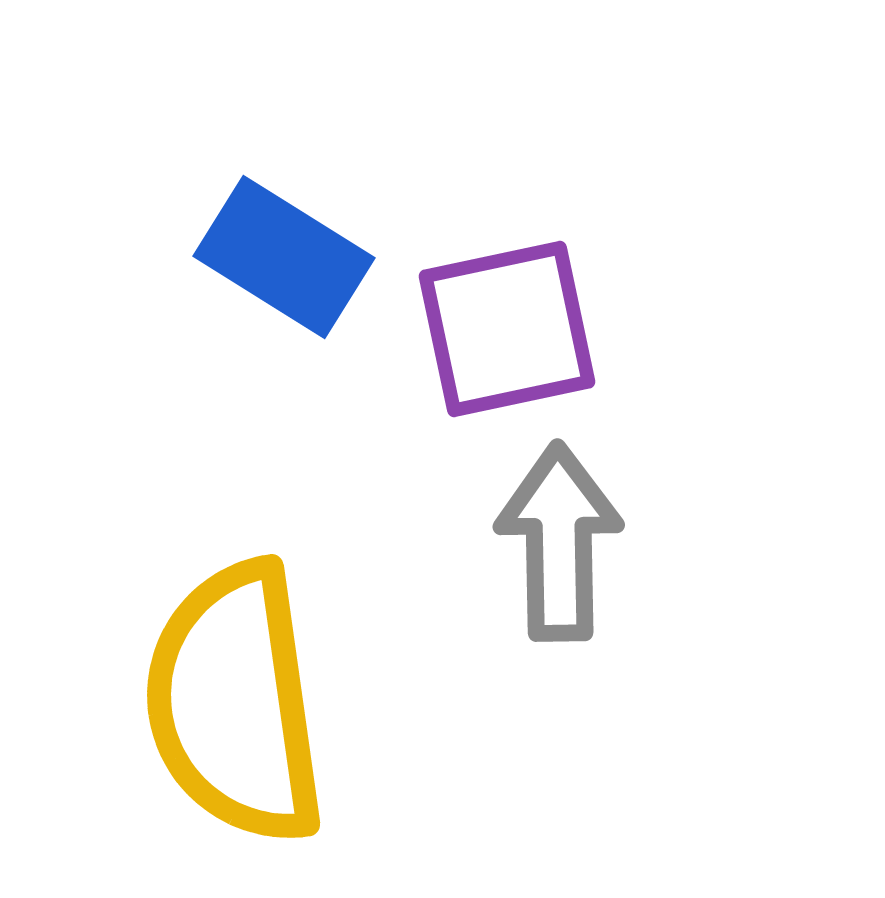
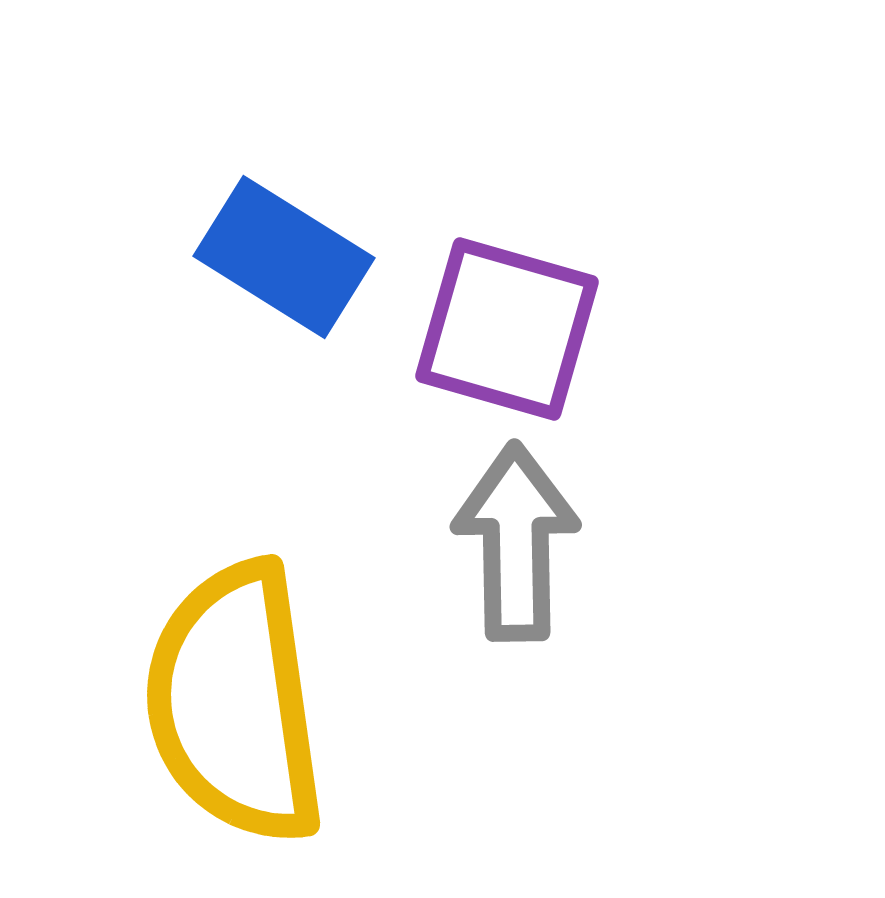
purple square: rotated 28 degrees clockwise
gray arrow: moved 43 px left
